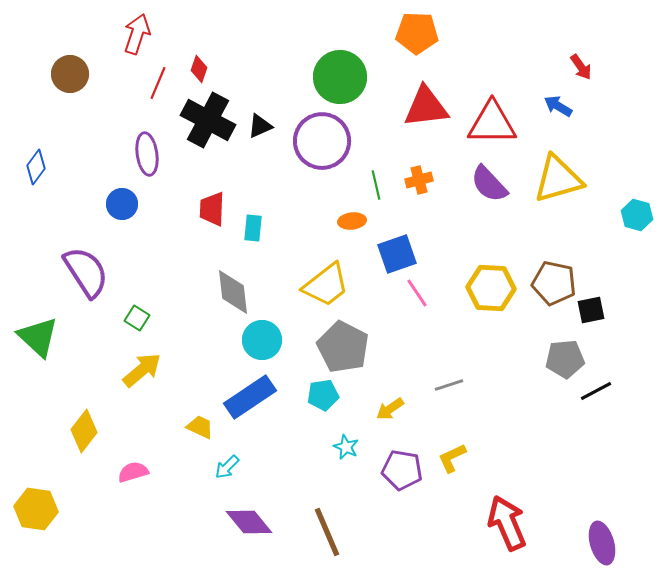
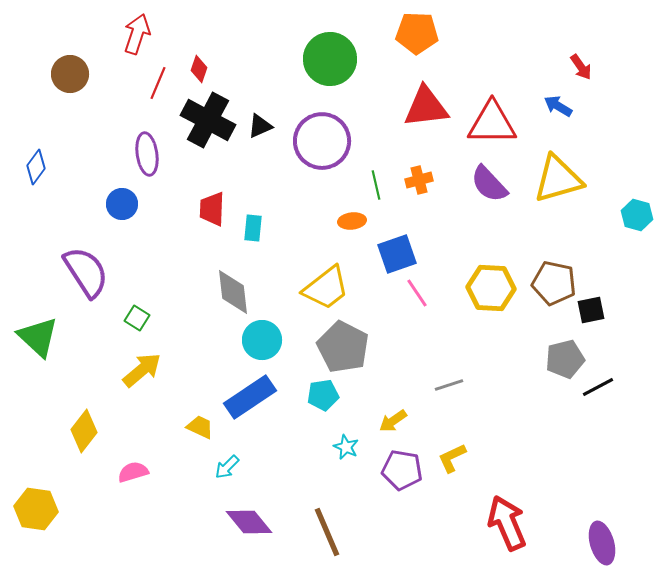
green circle at (340, 77): moved 10 px left, 18 px up
yellow trapezoid at (326, 285): moved 3 px down
gray pentagon at (565, 359): rotated 9 degrees counterclockwise
black line at (596, 391): moved 2 px right, 4 px up
yellow arrow at (390, 409): moved 3 px right, 12 px down
